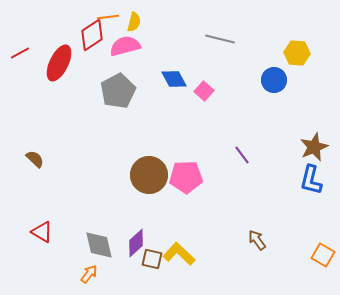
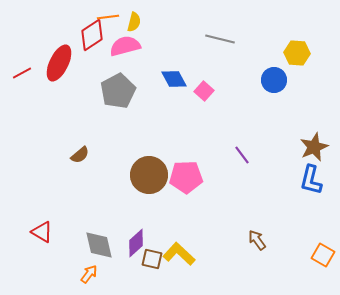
red line: moved 2 px right, 20 px down
brown semicircle: moved 45 px right, 4 px up; rotated 96 degrees clockwise
